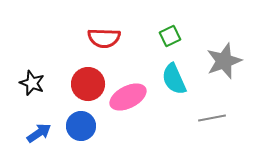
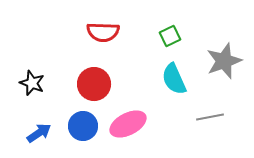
red semicircle: moved 1 px left, 6 px up
red circle: moved 6 px right
pink ellipse: moved 27 px down
gray line: moved 2 px left, 1 px up
blue circle: moved 2 px right
